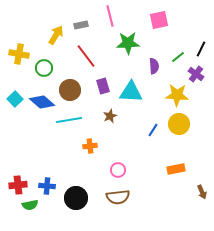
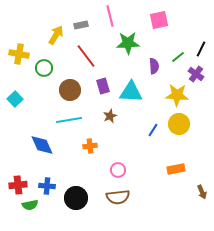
blue diamond: moved 43 px down; rotated 25 degrees clockwise
